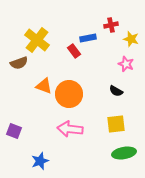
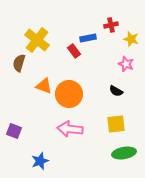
brown semicircle: rotated 126 degrees clockwise
